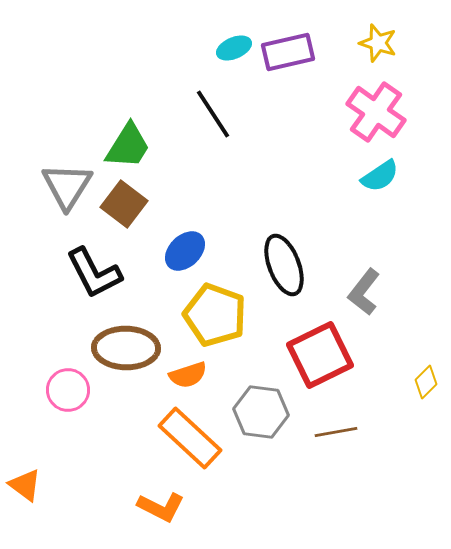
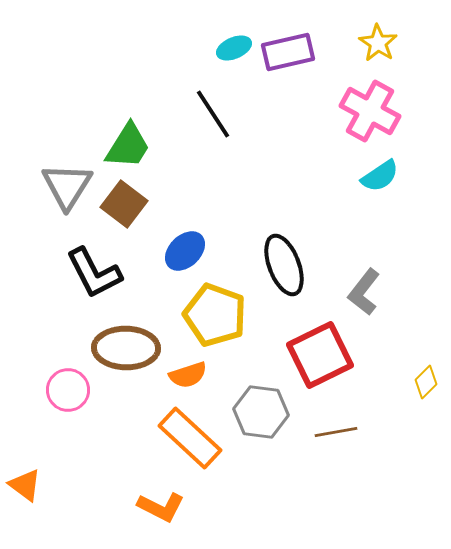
yellow star: rotated 15 degrees clockwise
pink cross: moved 6 px left, 1 px up; rotated 6 degrees counterclockwise
